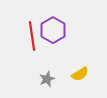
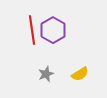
red line: moved 6 px up
gray star: moved 1 px left, 5 px up
